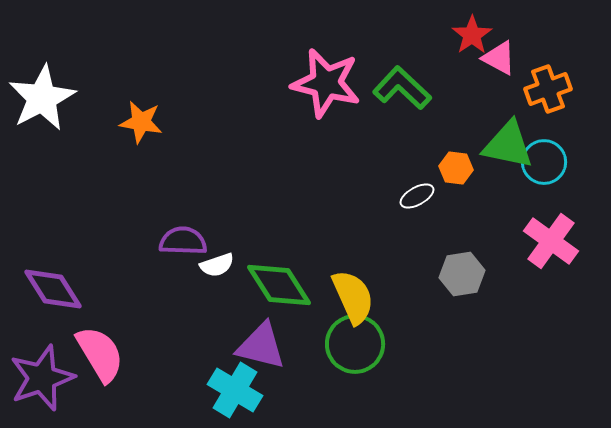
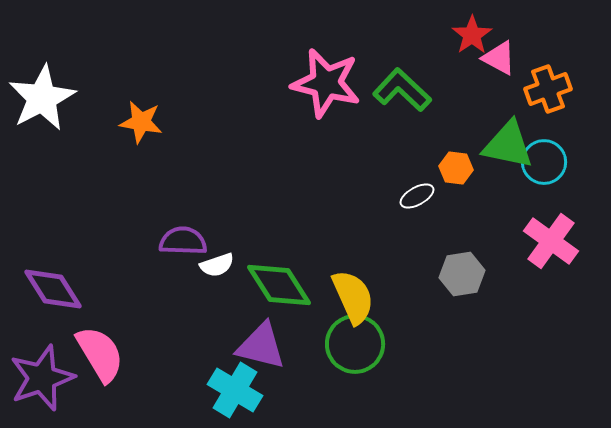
green L-shape: moved 2 px down
